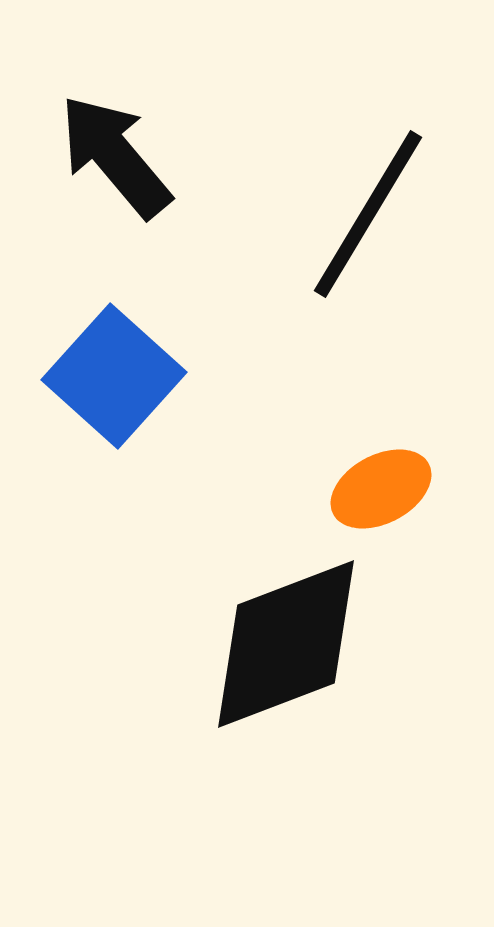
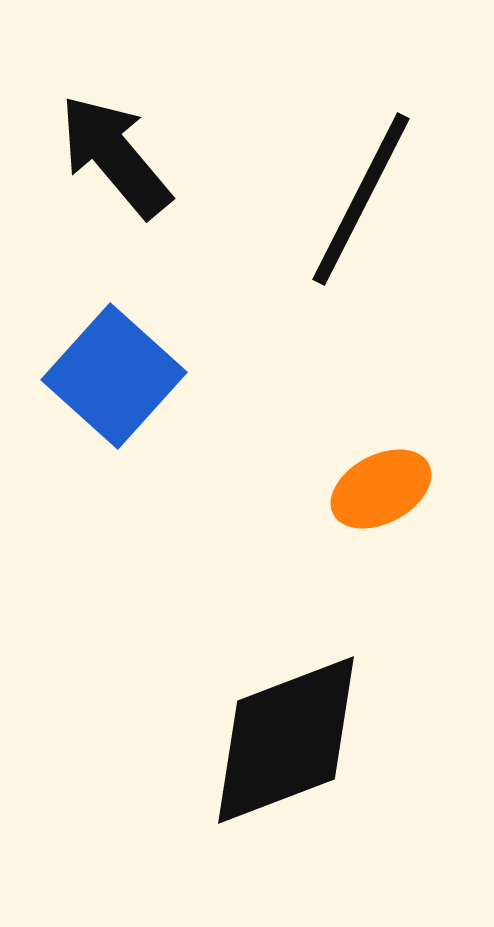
black line: moved 7 px left, 15 px up; rotated 4 degrees counterclockwise
black diamond: moved 96 px down
